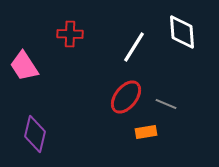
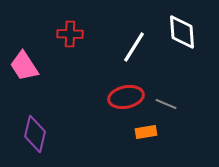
red ellipse: rotated 40 degrees clockwise
